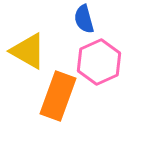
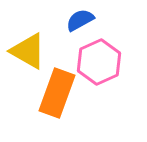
blue semicircle: moved 4 px left, 1 px down; rotated 76 degrees clockwise
orange rectangle: moved 1 px left, 3 px up
